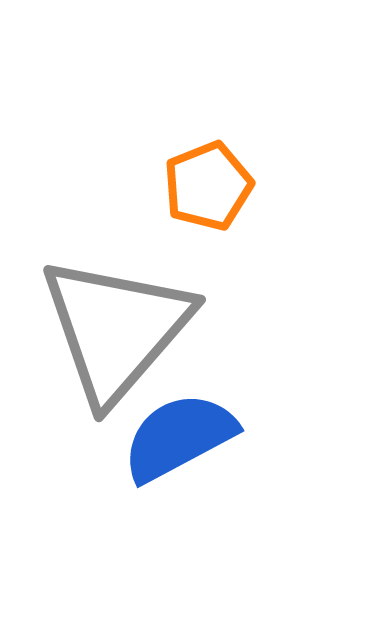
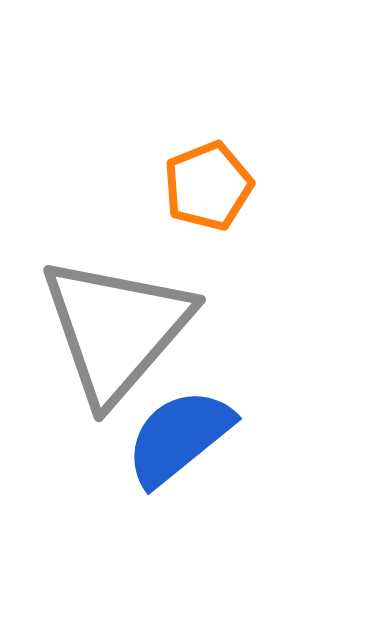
blue semicircle: rotated 11 degrees counterclockwise
